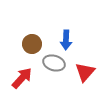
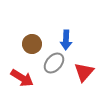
gray ellipse: rotated 65 degrees counterclockwise
red triangle: moved 1 px left
red arrow: rotated 80 degrees clockwise
